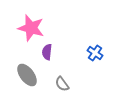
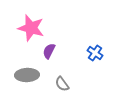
purple semicircle: moved 2 px right, 1 px up; rotated 21 degrees clockwise
gray ellipse: rotated 55 degrees counterclockwise
